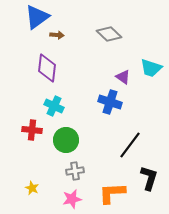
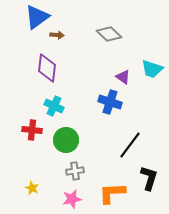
cyan trapezoid: moved 1 px right, 1 px down
